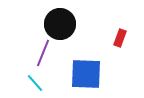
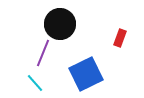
blue square: rotated 28 degrees counterclockwise
